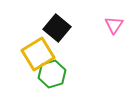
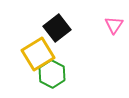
black square: rotated 12 degrees clockwise
green hexagon: rotated 16 degrees counterclockwise
